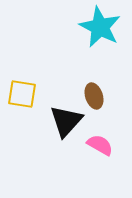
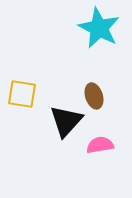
cyan star: moved 1 px left, 1 px down
pink semicircle: rotated 40 degrees counterclockwise
